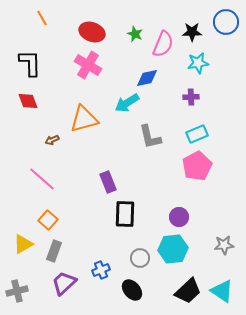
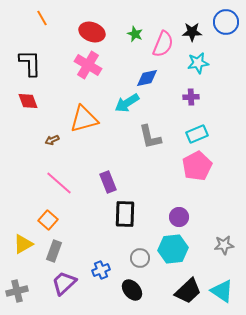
pink line: moved 17 px right, 4 px down
